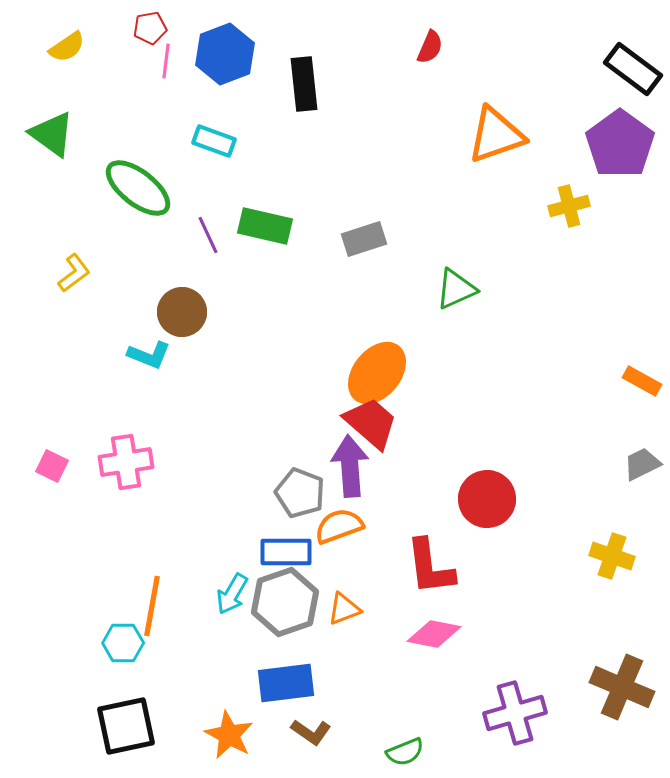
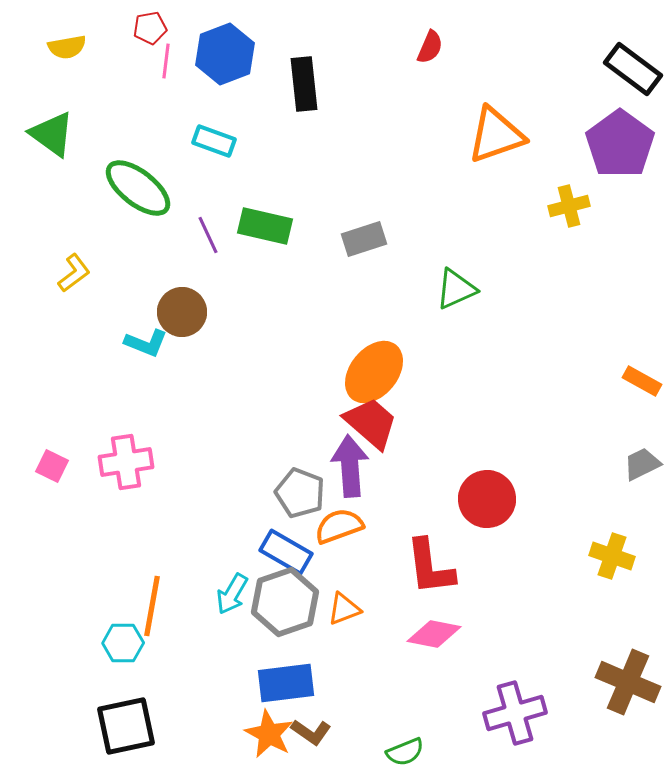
yellow semicircle at (67, 47): rotated 24 degrees clockwise
cyan L-shape at (149, 355): moved 3 px left, 12 px up
orange ellipse at (377, 373): moved 3 px left, 1 px up
blue rectangle at (286, 552): rotated 30 degrees clockwise
brown cross at (622, 687): moved 6 px right, 5 px up
orange star at (229, 735): moved 40 px right, 1 px up
